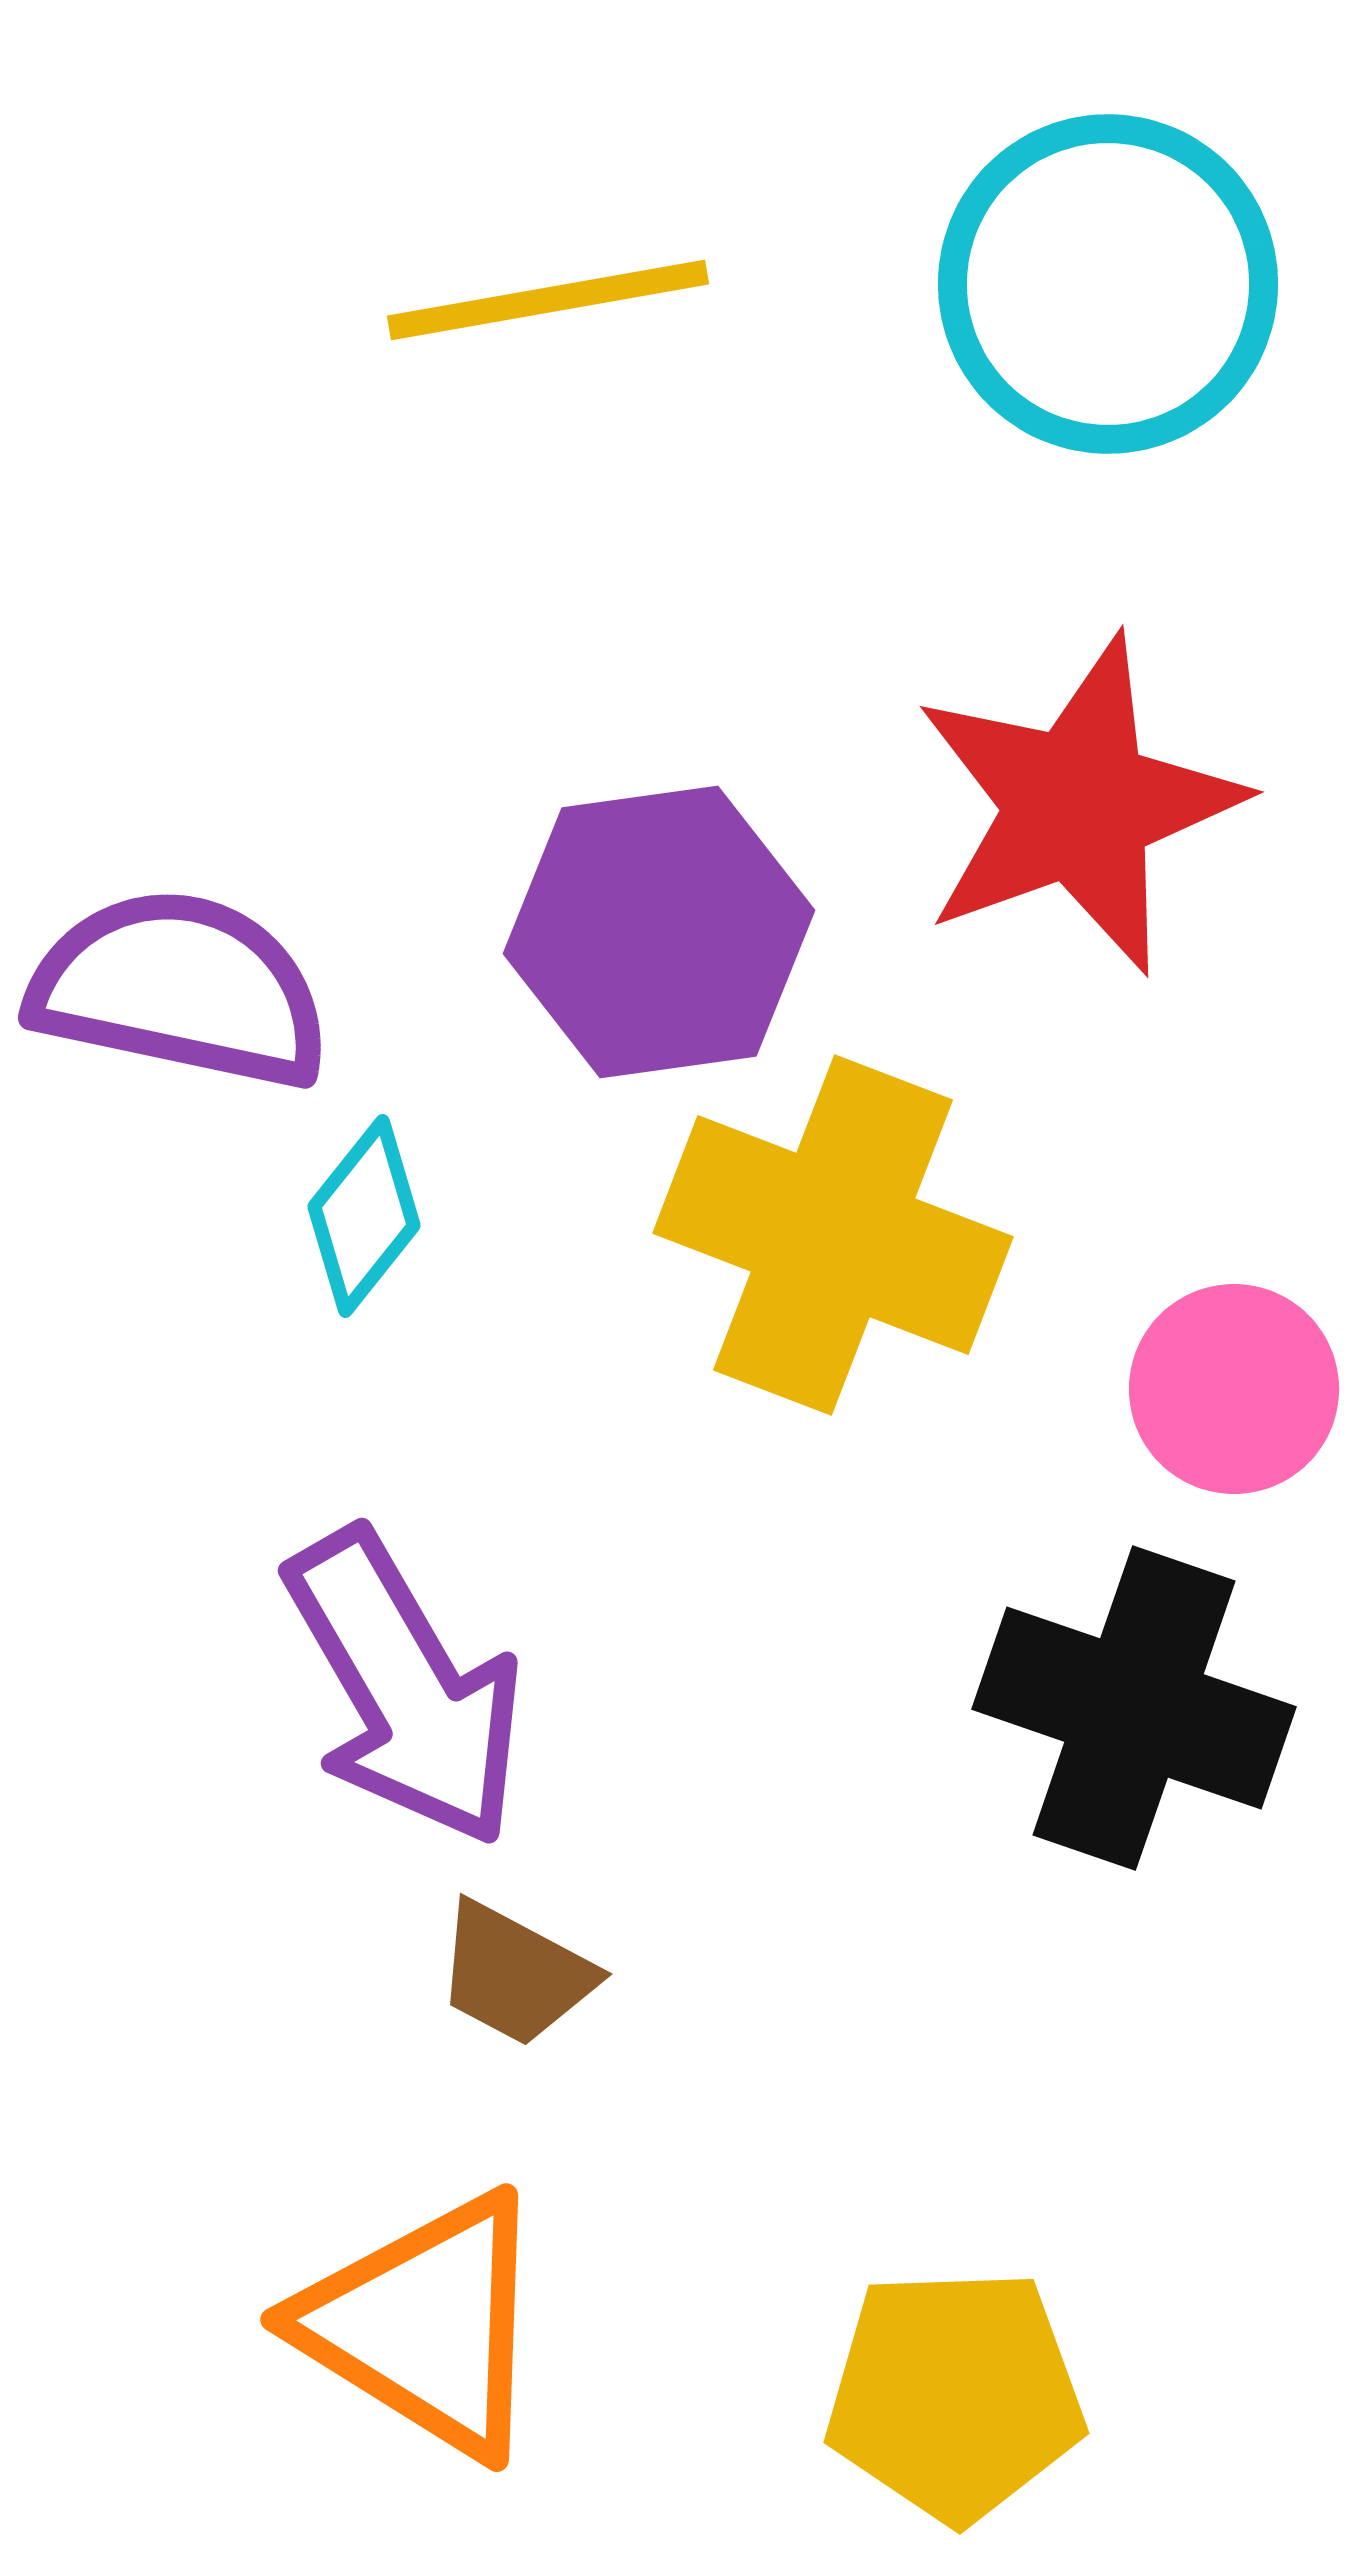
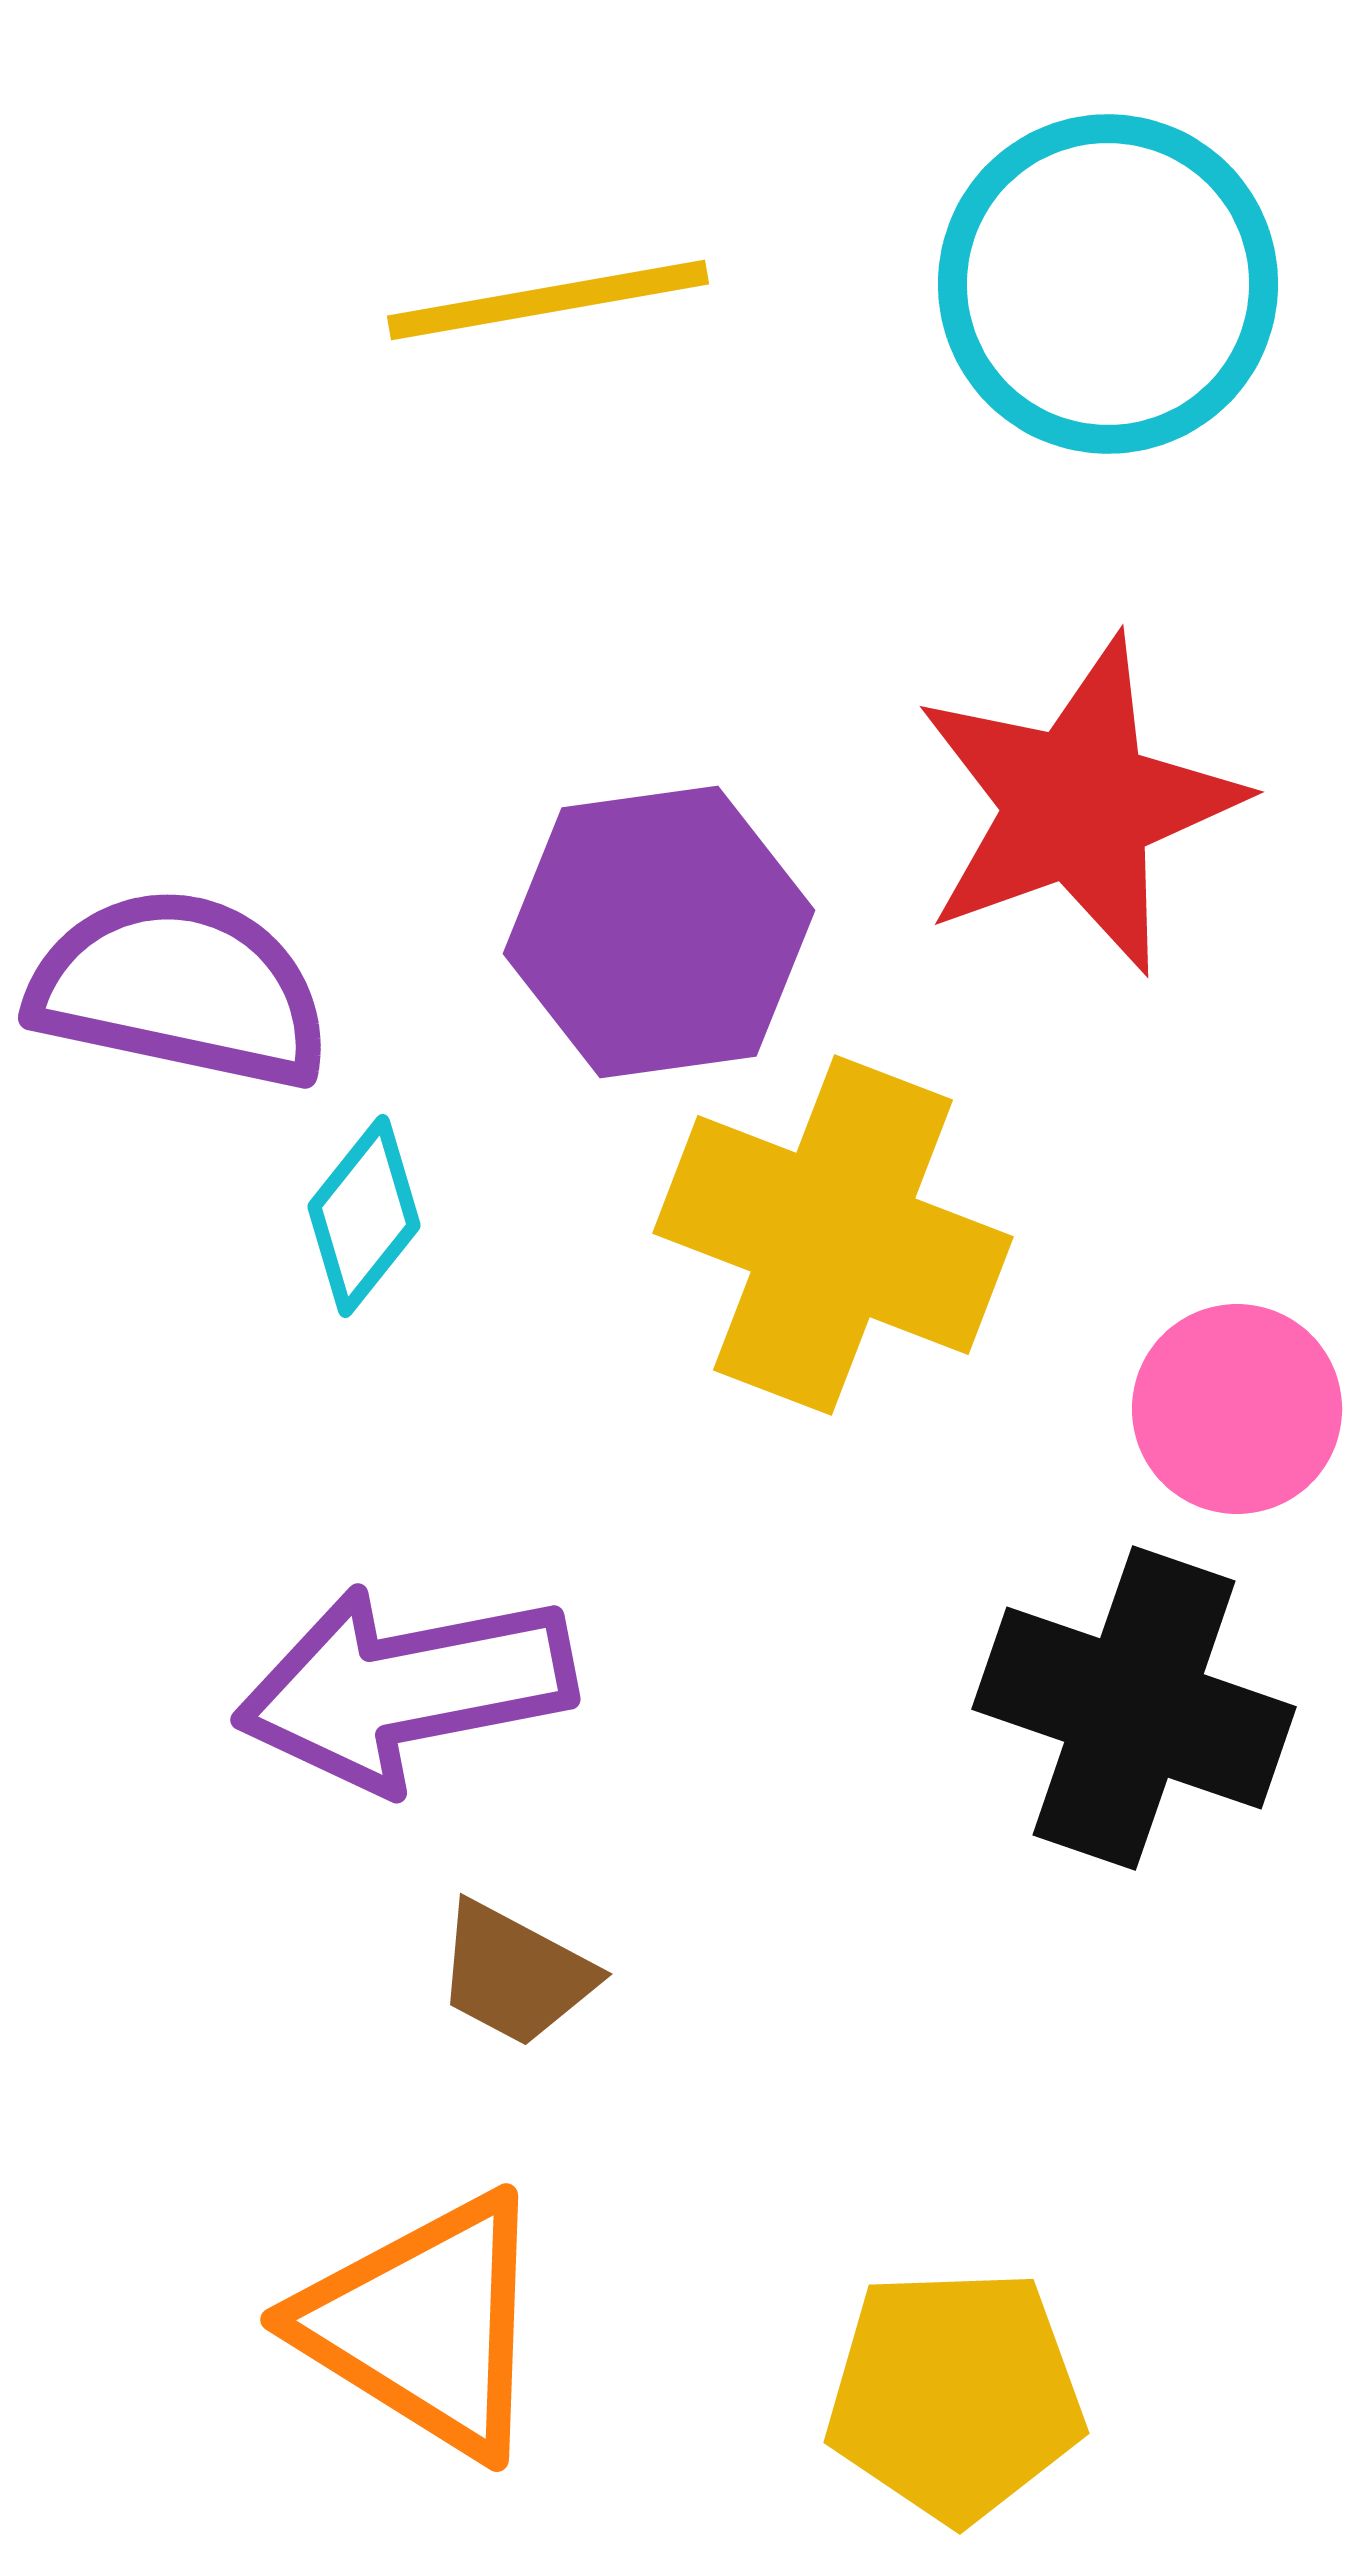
pink circle: moved 3 px right, 20 px down
purple arrow: rotated 109 degrees clockwise
